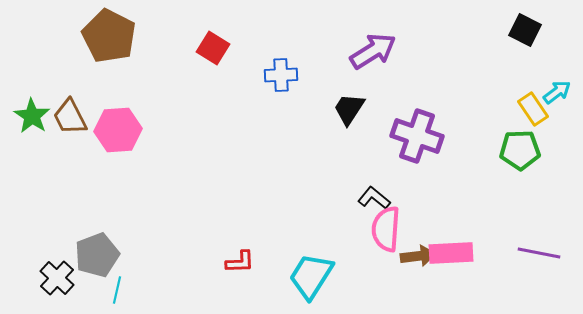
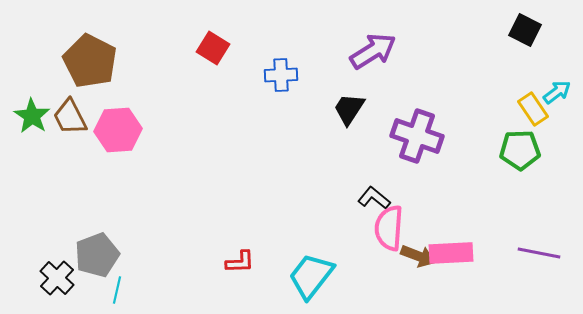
brown pentagon: moved 19 px left, 25 px down
pink semicircle: moved 3 px right, 1 px up
brown arrow: rotated 28 degrees clockwise
cyan trapezoid: rotated 6 degrees clockwise
